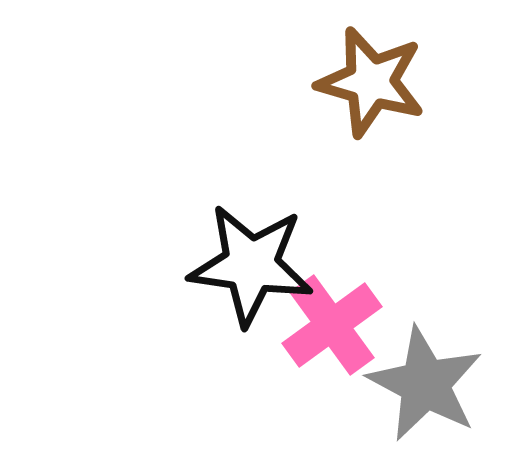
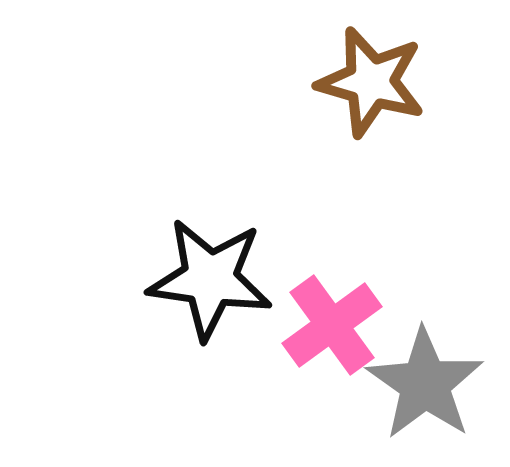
black star: moved 41 px left, 14 px down
gray star: rotated 7 degrees clockwise
